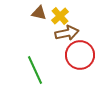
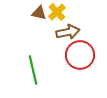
yellow cross: moved 3 px left, 4 px up
brown arrow: moved 1 px right, 1 px up
green line: moved 2 px left; rotated 12 degrees clockwise
